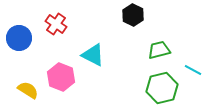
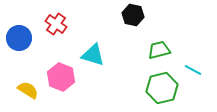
black hexagon: rotated 15 degrees counterclockwise
cyan triangle: rotated 10 degrees counterclockwise
